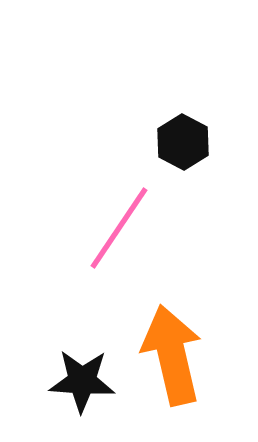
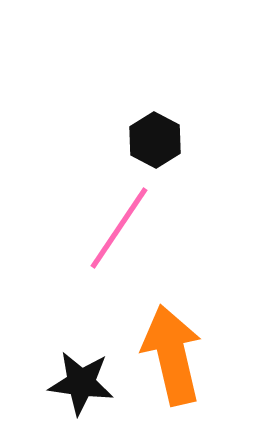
black hexagon: moved 28 px left, 2 px up
black star: moved 1 px left, 2 px down; rotated 4 degrees clockwise
